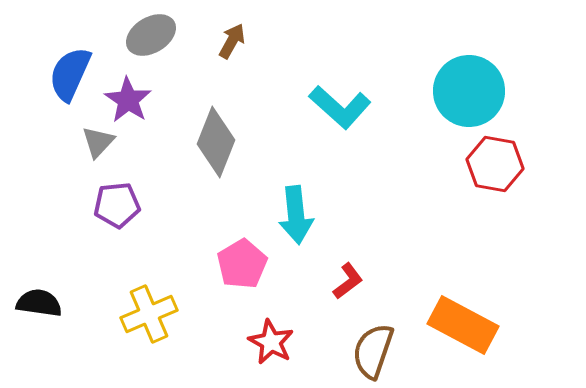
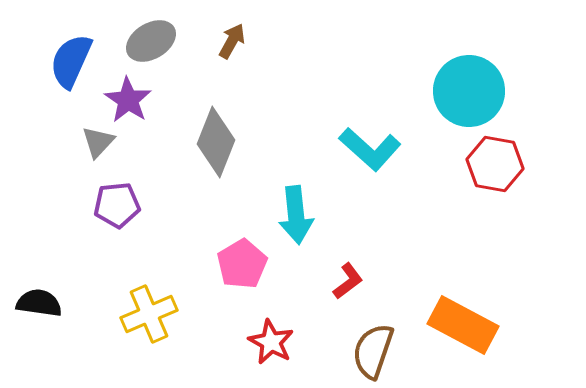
gray ellipse: moved 6 px down
blue semicircle: moved 1 px right, 13 px up
cyan L-shape: moved 30 px right, 42 px down
